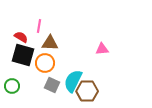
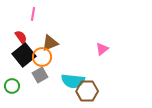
pink line: moved 6 px left, 12 px up
red semicircle: rotated 24 degrees clockwise
brown triangle: rotated 24 degrees counterclockwise
pink triangle: rotated 32 degrees counterclockwise
black square: moved 1 px right; rotated 35 degrees clockwise
orange circle: moved 3 px left, 6 px up
cyan semicircle: rotated 110 degrees counterclockwise
gray square: moved 12 px left, 10 px up; rotated 35 degrees clockwise
